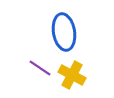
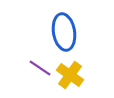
yellow cross: moved 2 px left; rotated 8 degrees clockwise
